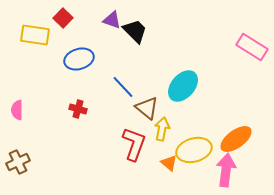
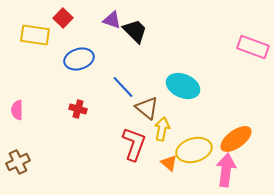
pink rectangle: moved 1 px right; rotated 12 degrees counterclockwise
cyan ellipse: rotated 72 degrees clockwise
